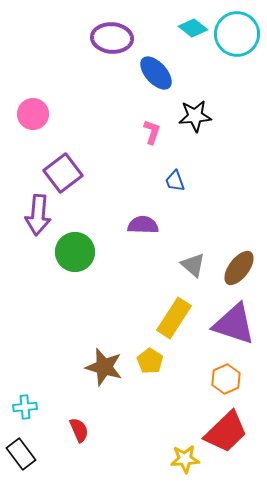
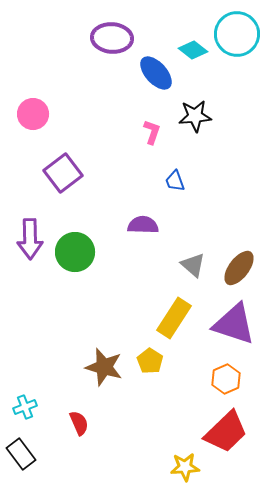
cyan diamond: moved 22 px down
purple arrow: moved 8 px left, 24 px down; rotated 6 degrees counterclockwise
cyan cross: rotated 15 degrees counterclockwise
red semicircle: moved 7 px up
yellow star: moved 8 px down
